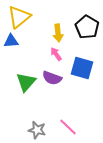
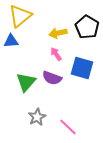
yellow triangle: moved 1 px right, 1 px up
yellow arrow: rotated 84 degrees clockwise
gray star: moved 13 px up; rotated 30 degrees clockwise
